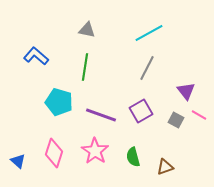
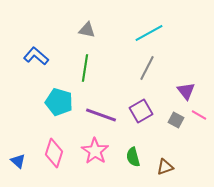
green line: moved 1 px down
